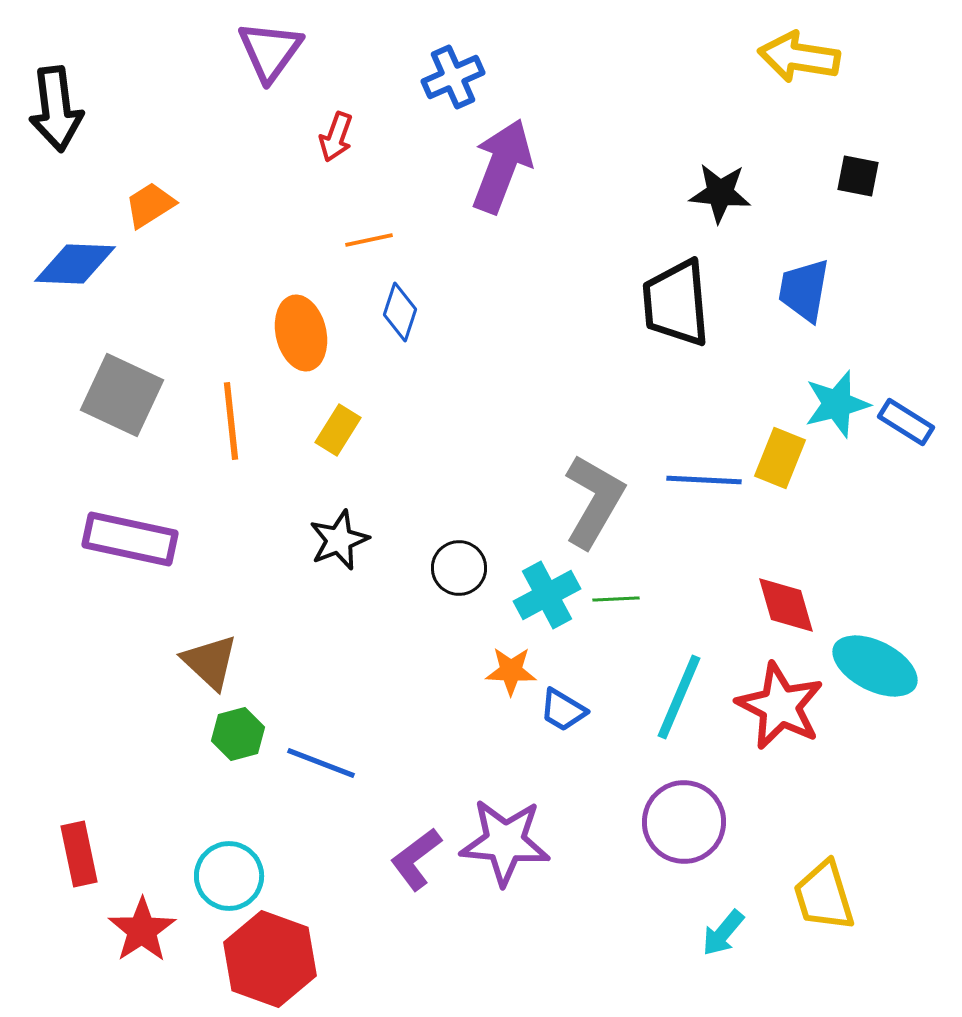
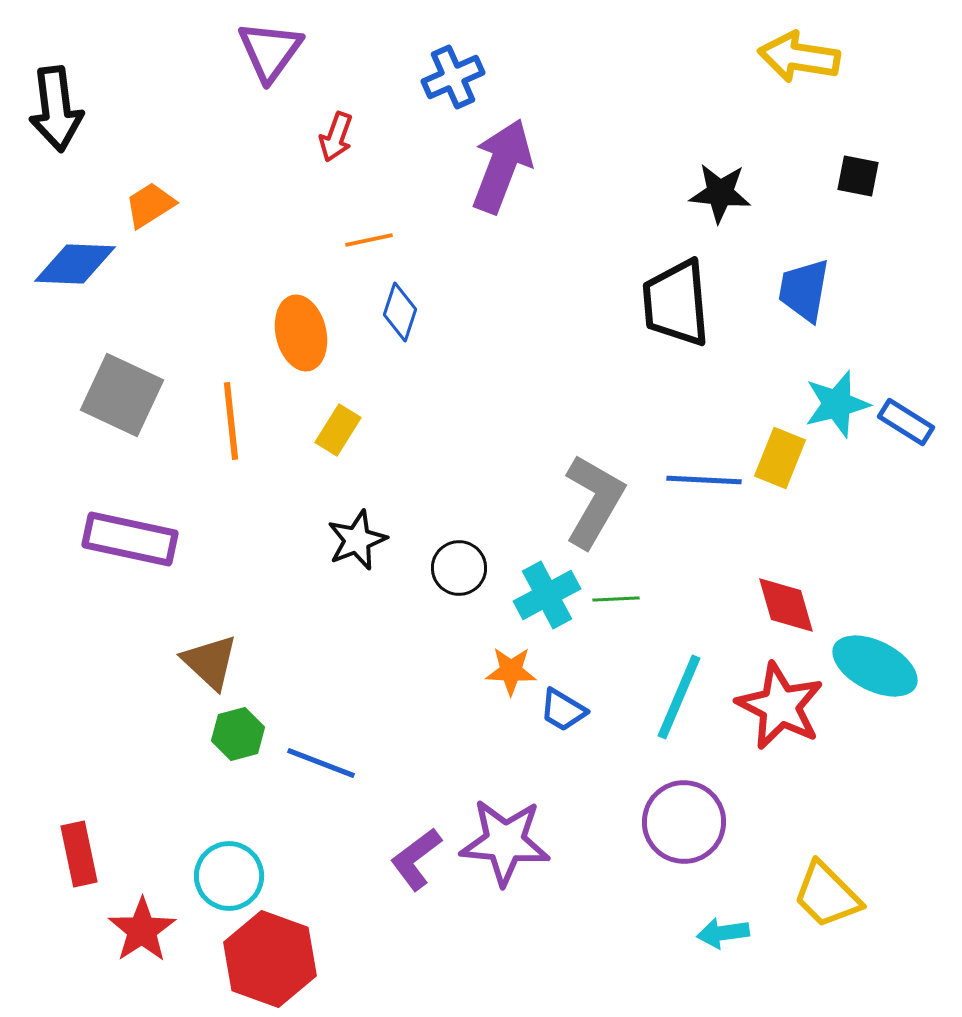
black star at (339, 540): moved 18 px right
yellow trapezoid at (824, 896): moved 3 px right, 1 px up; rotated 28 degrees counterclockwise
cyan arrow at (723, 933): rotated 42 degrees clockwise
